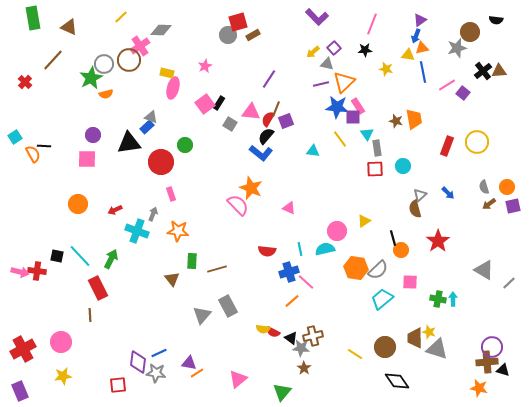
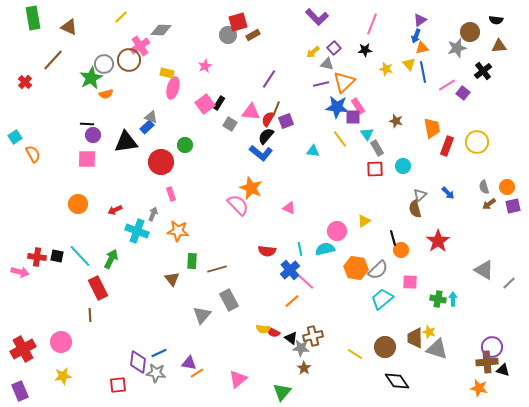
yellow triangle at (408, 55): moved 1 px right, 9 px down; rotated 40 degrees clockwise
brown triangle at (499, 71): moved 25 px up
orange trapezoid at (414, 119): moved 18 px right, 9 px down
black triangle at (129, 143): moved 3 px left, 1 px up
black line at (44, 146): moved 43 px right, 22 px up
gray rectangle at (377, 148): rotated 21 degrees counterclockwise
red cross at (37, 271): moved 14 px up
blue cross at (289, 272): moved 1 px right, 2 px up; rotated 24 degrees counterclockwise
gray rectangle at (228, 306): moved 1 px right, 6 px up
